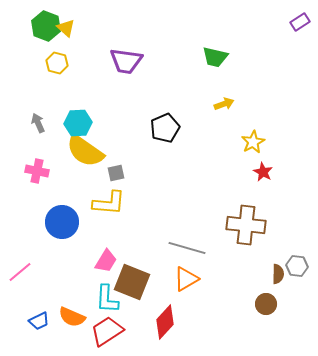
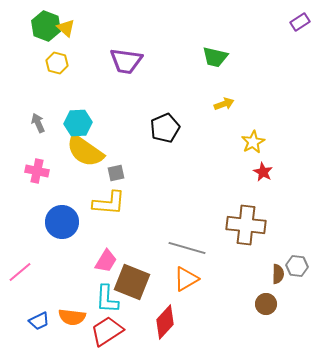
orange semicircle: rotated 16 degrees counterclockwise
